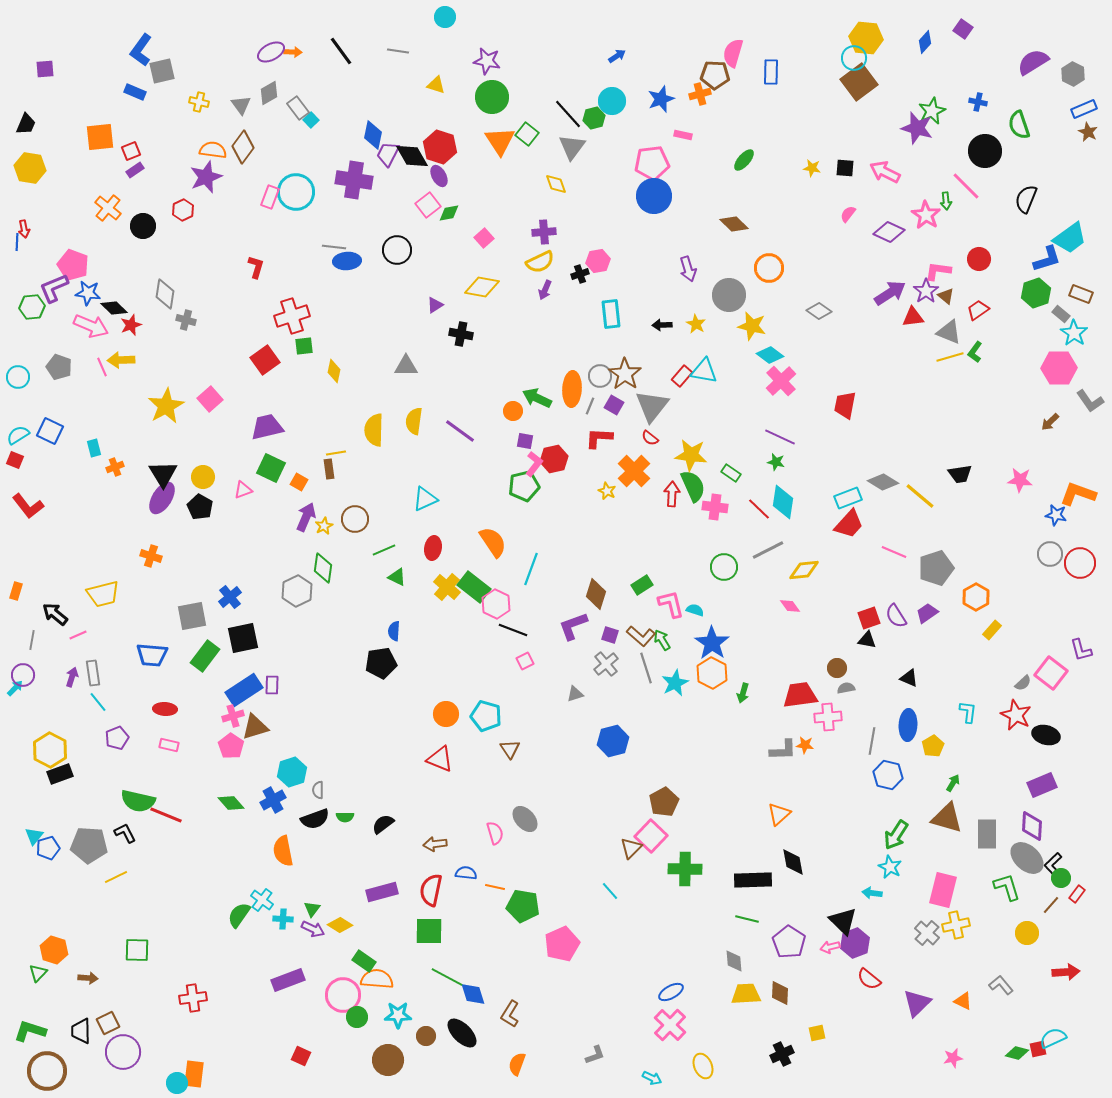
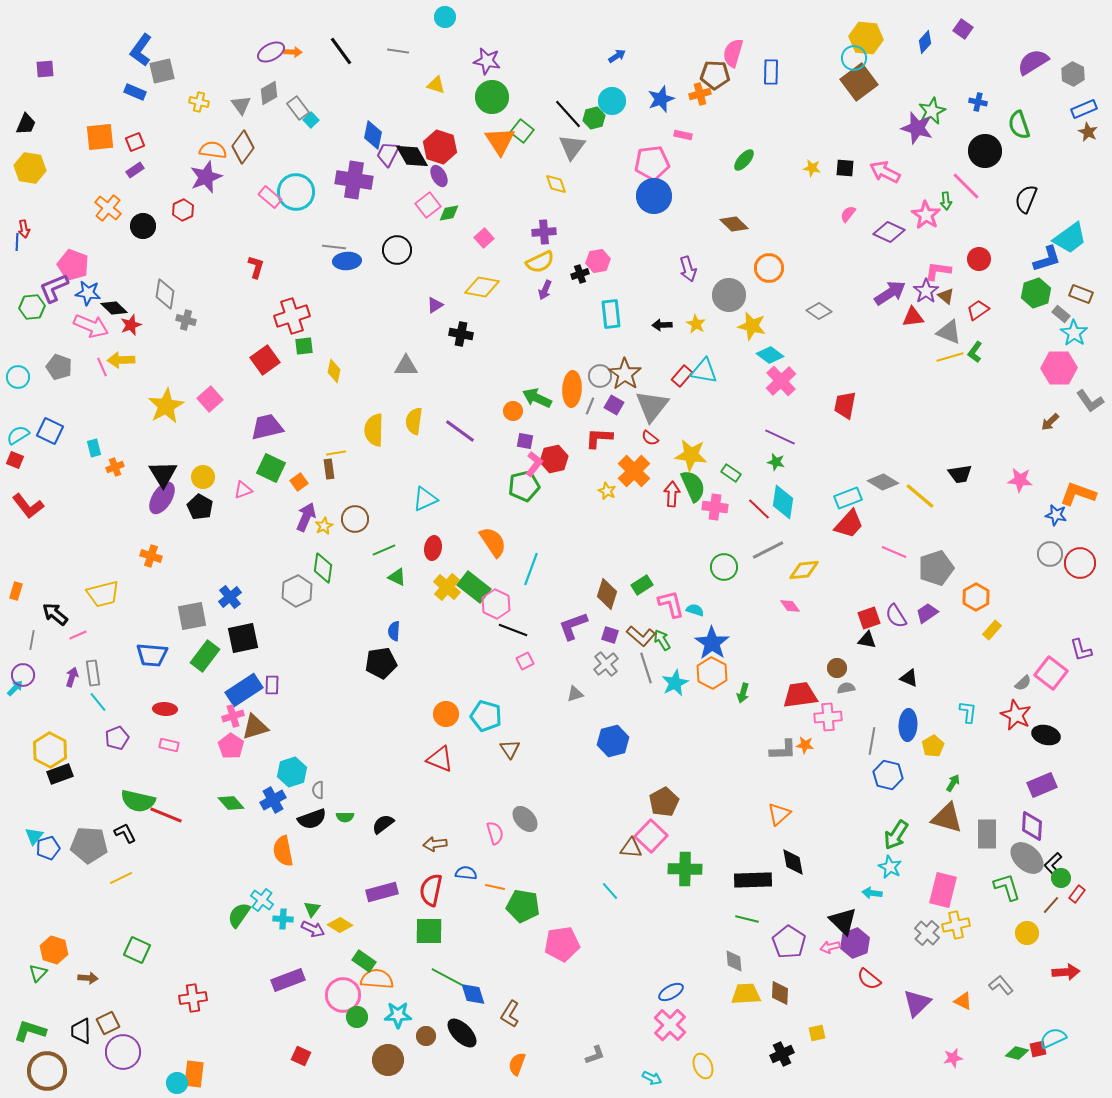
green square at (527, 134): moved 5 px left, 3 px up
red square at (131, 151): moved 4 px right, 9 px up
pink rectangle at (270, 197): rotated 70 degrees counterclockwise
orange square at (299, 482): rotated 24 degrees clockwise
brown diamond at (596, 594): moved 11 px right
black semicircle at (315, 819): moved 3 px left
brown triangle at (631, 848): rotated 50 degrees clockwise
yellow line at (116, 877): moved 5 px right, 1 px down
pink pentagon at (562, 944): rotated 16 degrees clockwise
green square at (137, 950): rotated 24 degrees clockwise
